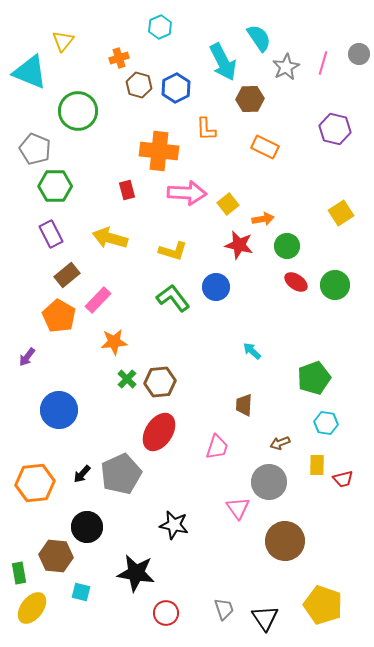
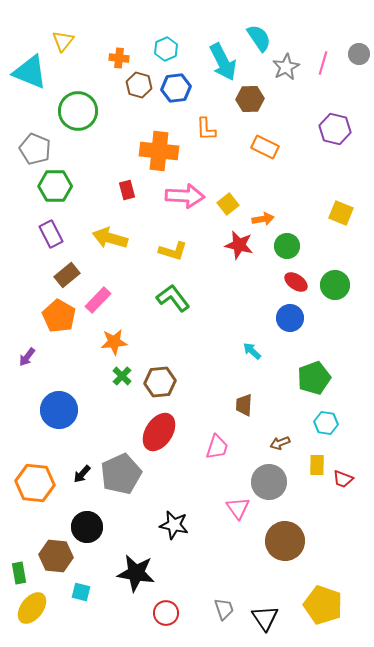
cyan hexagon at (160, 27): moved 6 px right, 22 px down
orange cross at (119, 58): rotated 24 degrees clockwise
blue hexagon at (176, 88): rotated 20 degrees clockwise
pink arrow at (187, 193): moved 2 px left, 3 px down
yellow square at (341, 213): rotated 35 degrees counterclockwise
blue circle at (216, 287): moved 74 px right, 31 px down
green cross at (127, 379): moved 5 px left, 3 px up
red trapezoid at (343, 479): rotated 35 degrees clockwise
orange hexagon at (35, 483): rotated 12 degrees clockwise
